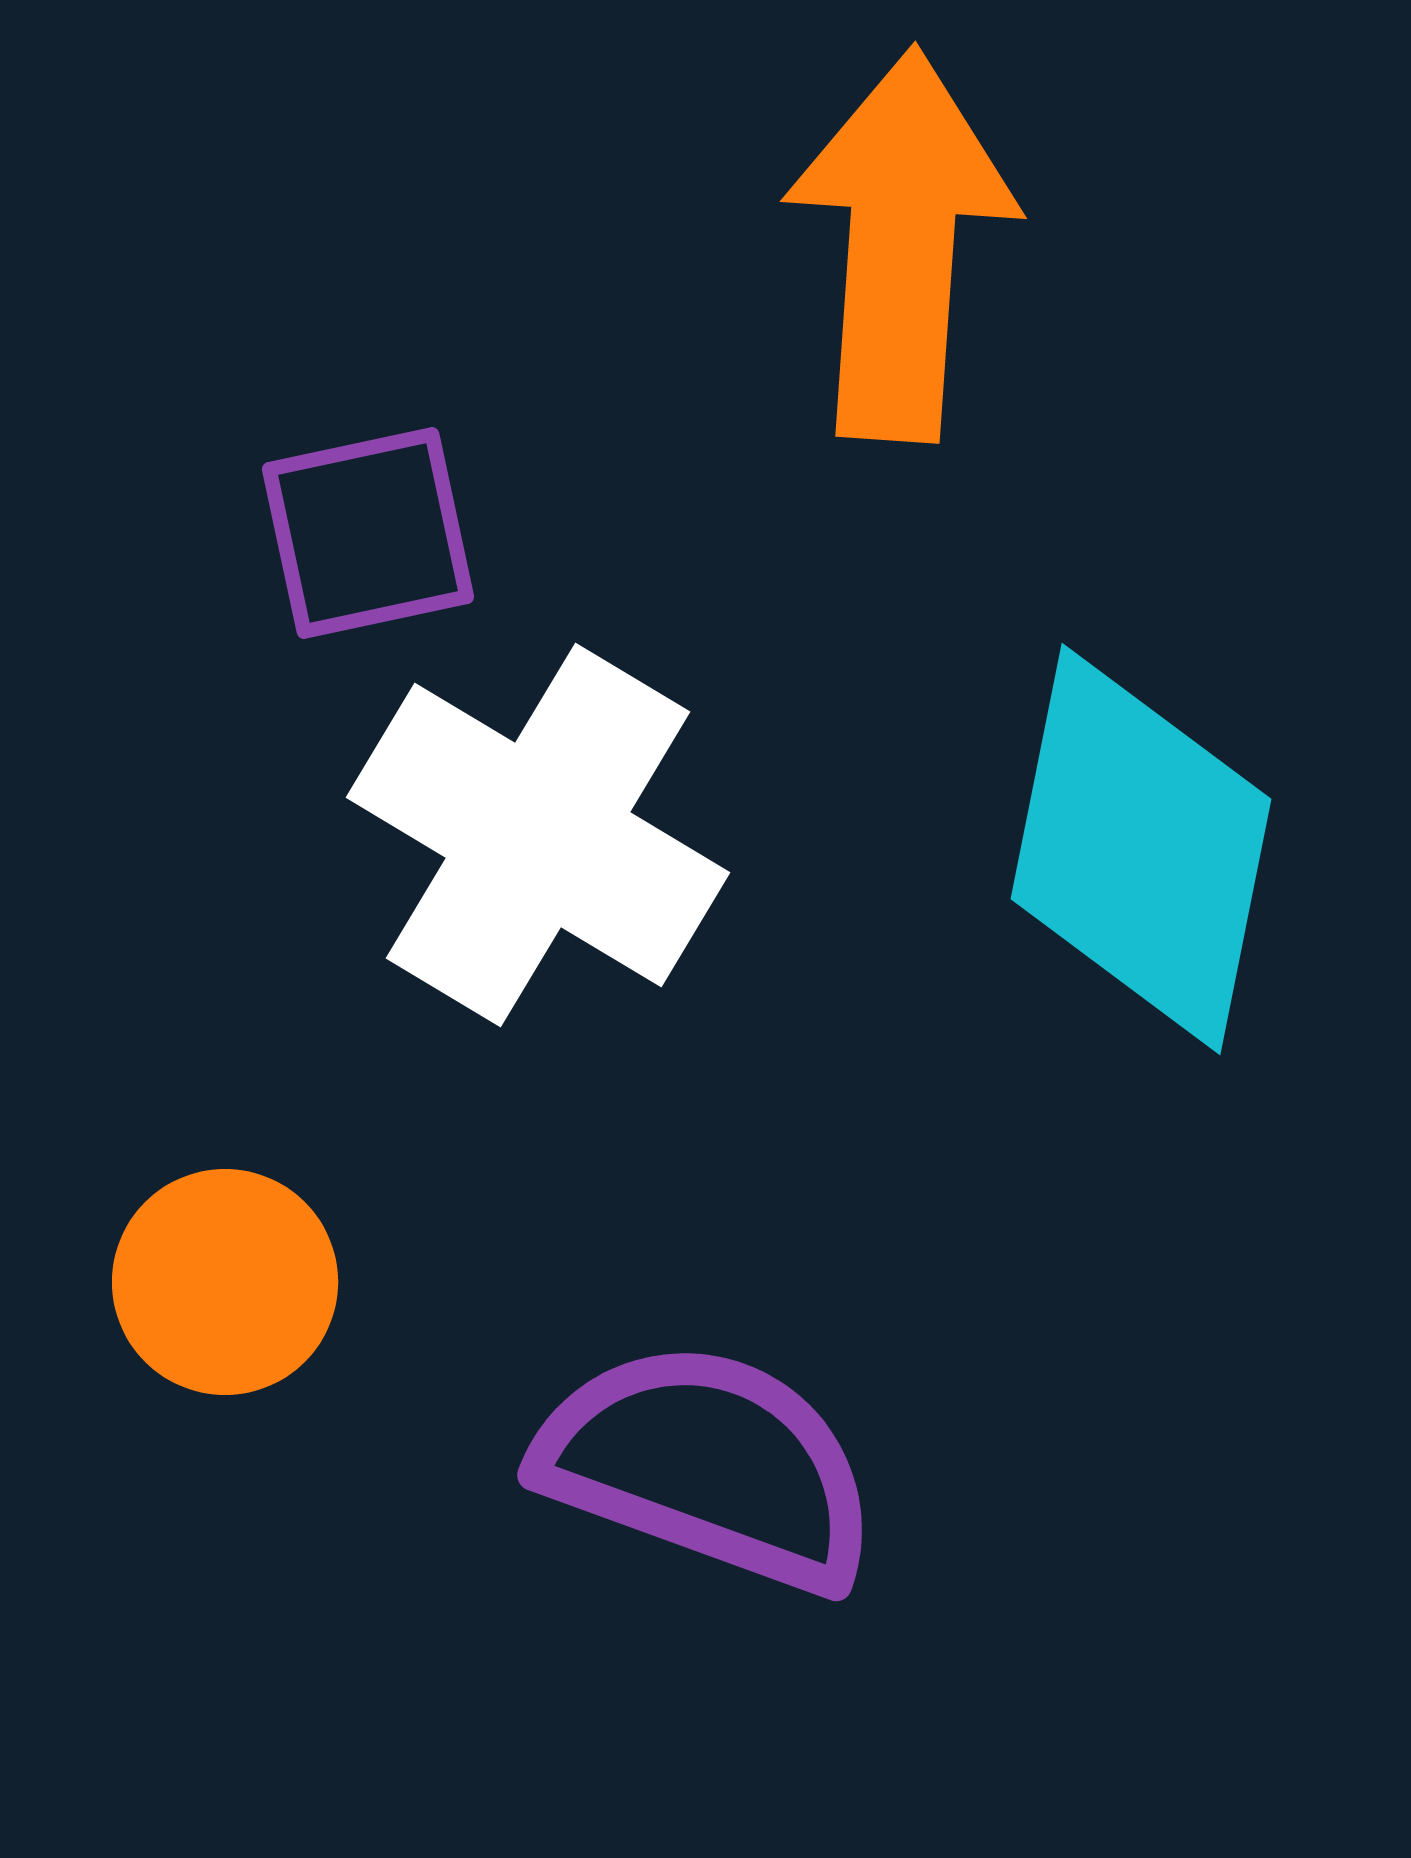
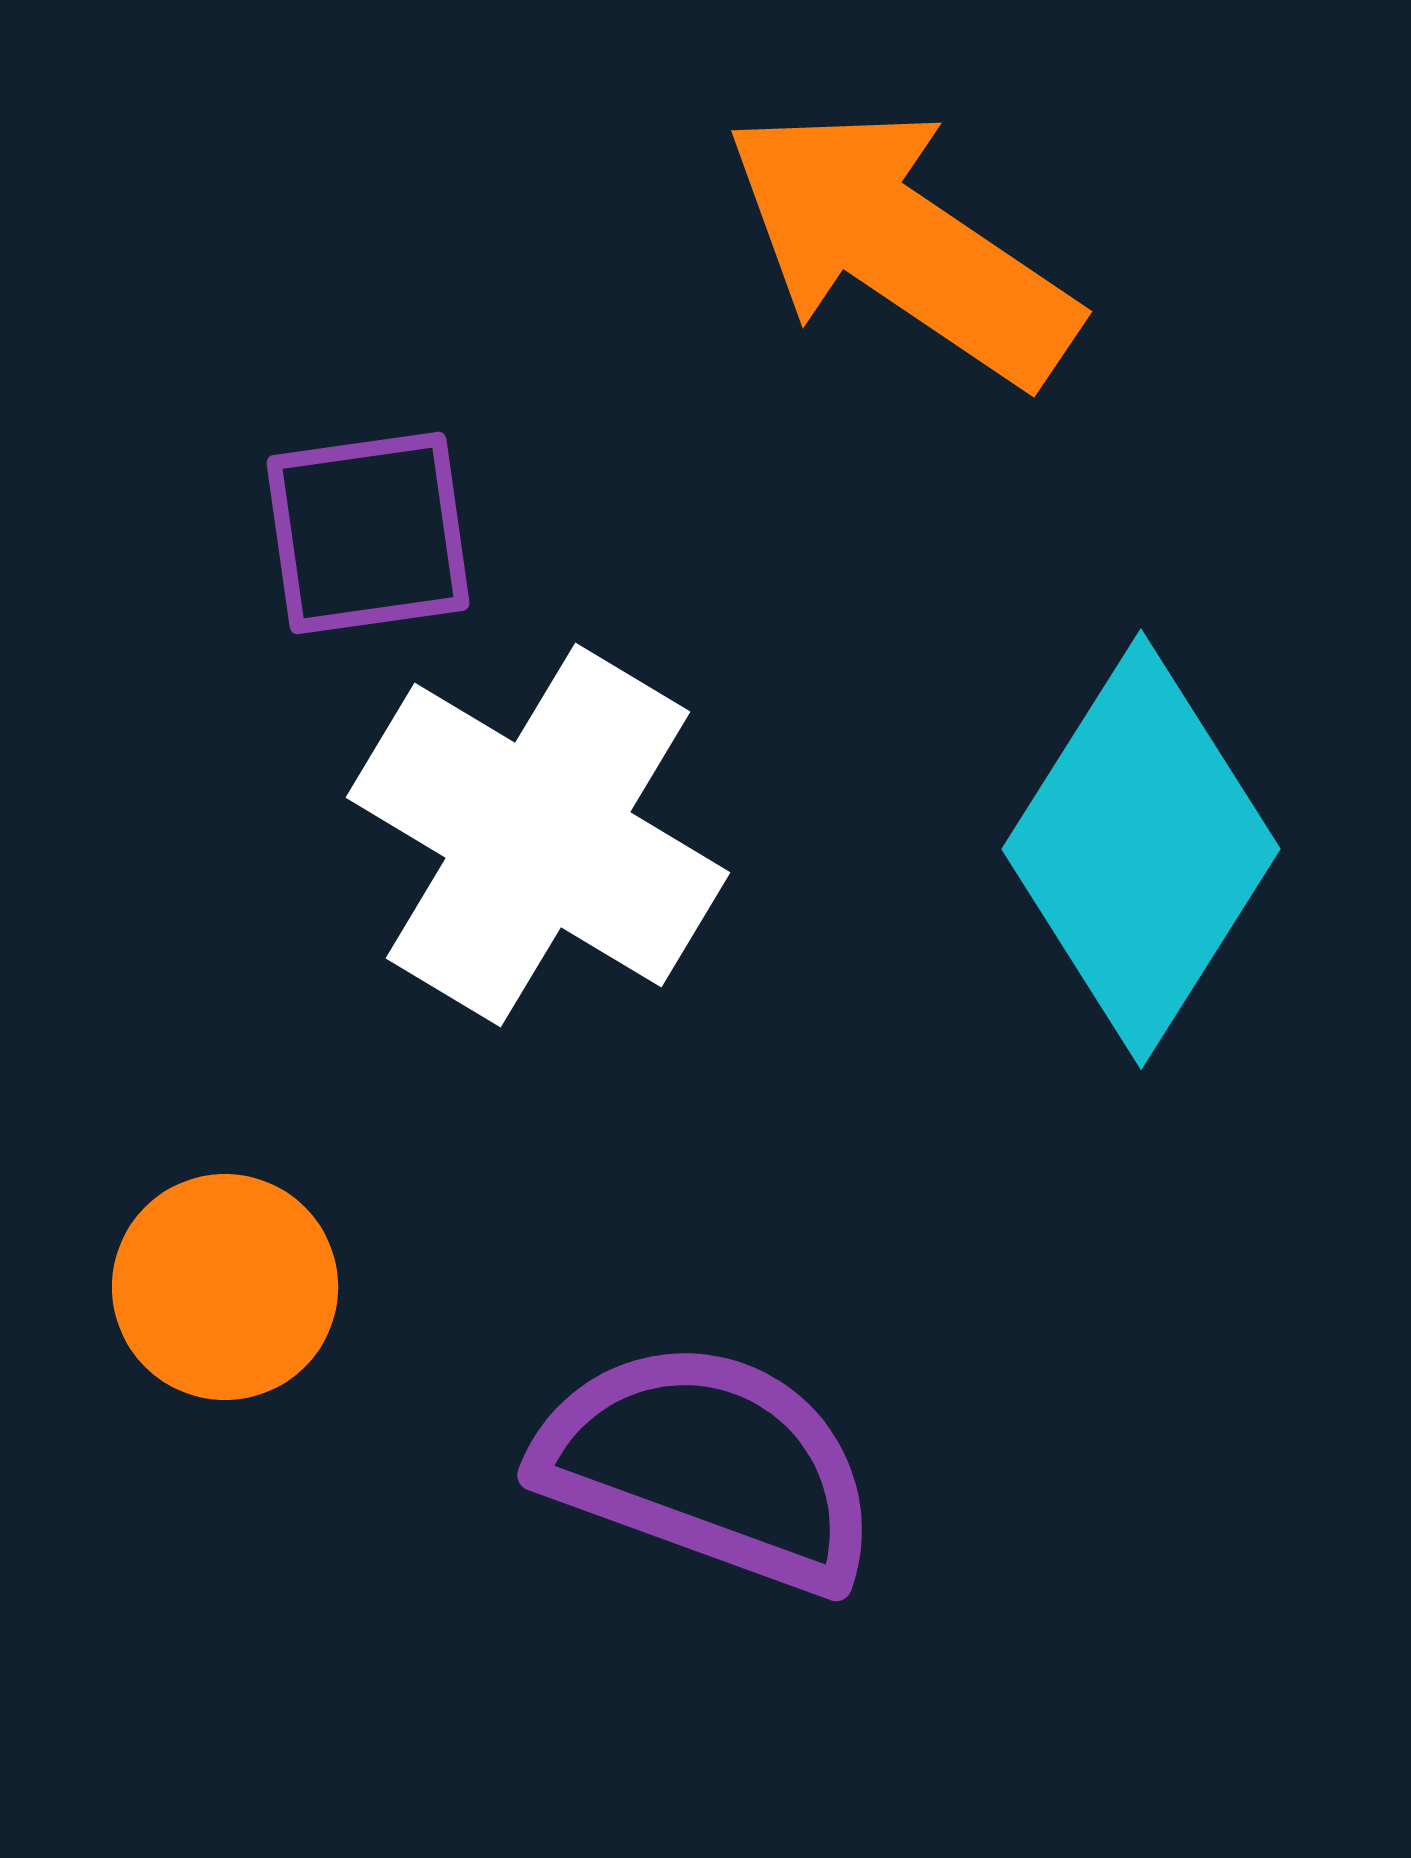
orange arrow: rotated 60 degrees counterclockwise
purple square: rotated 4 degrees clockwise
cyan diamond: rotated 21 degrees clockwise
orange circle: moved 5 px down
